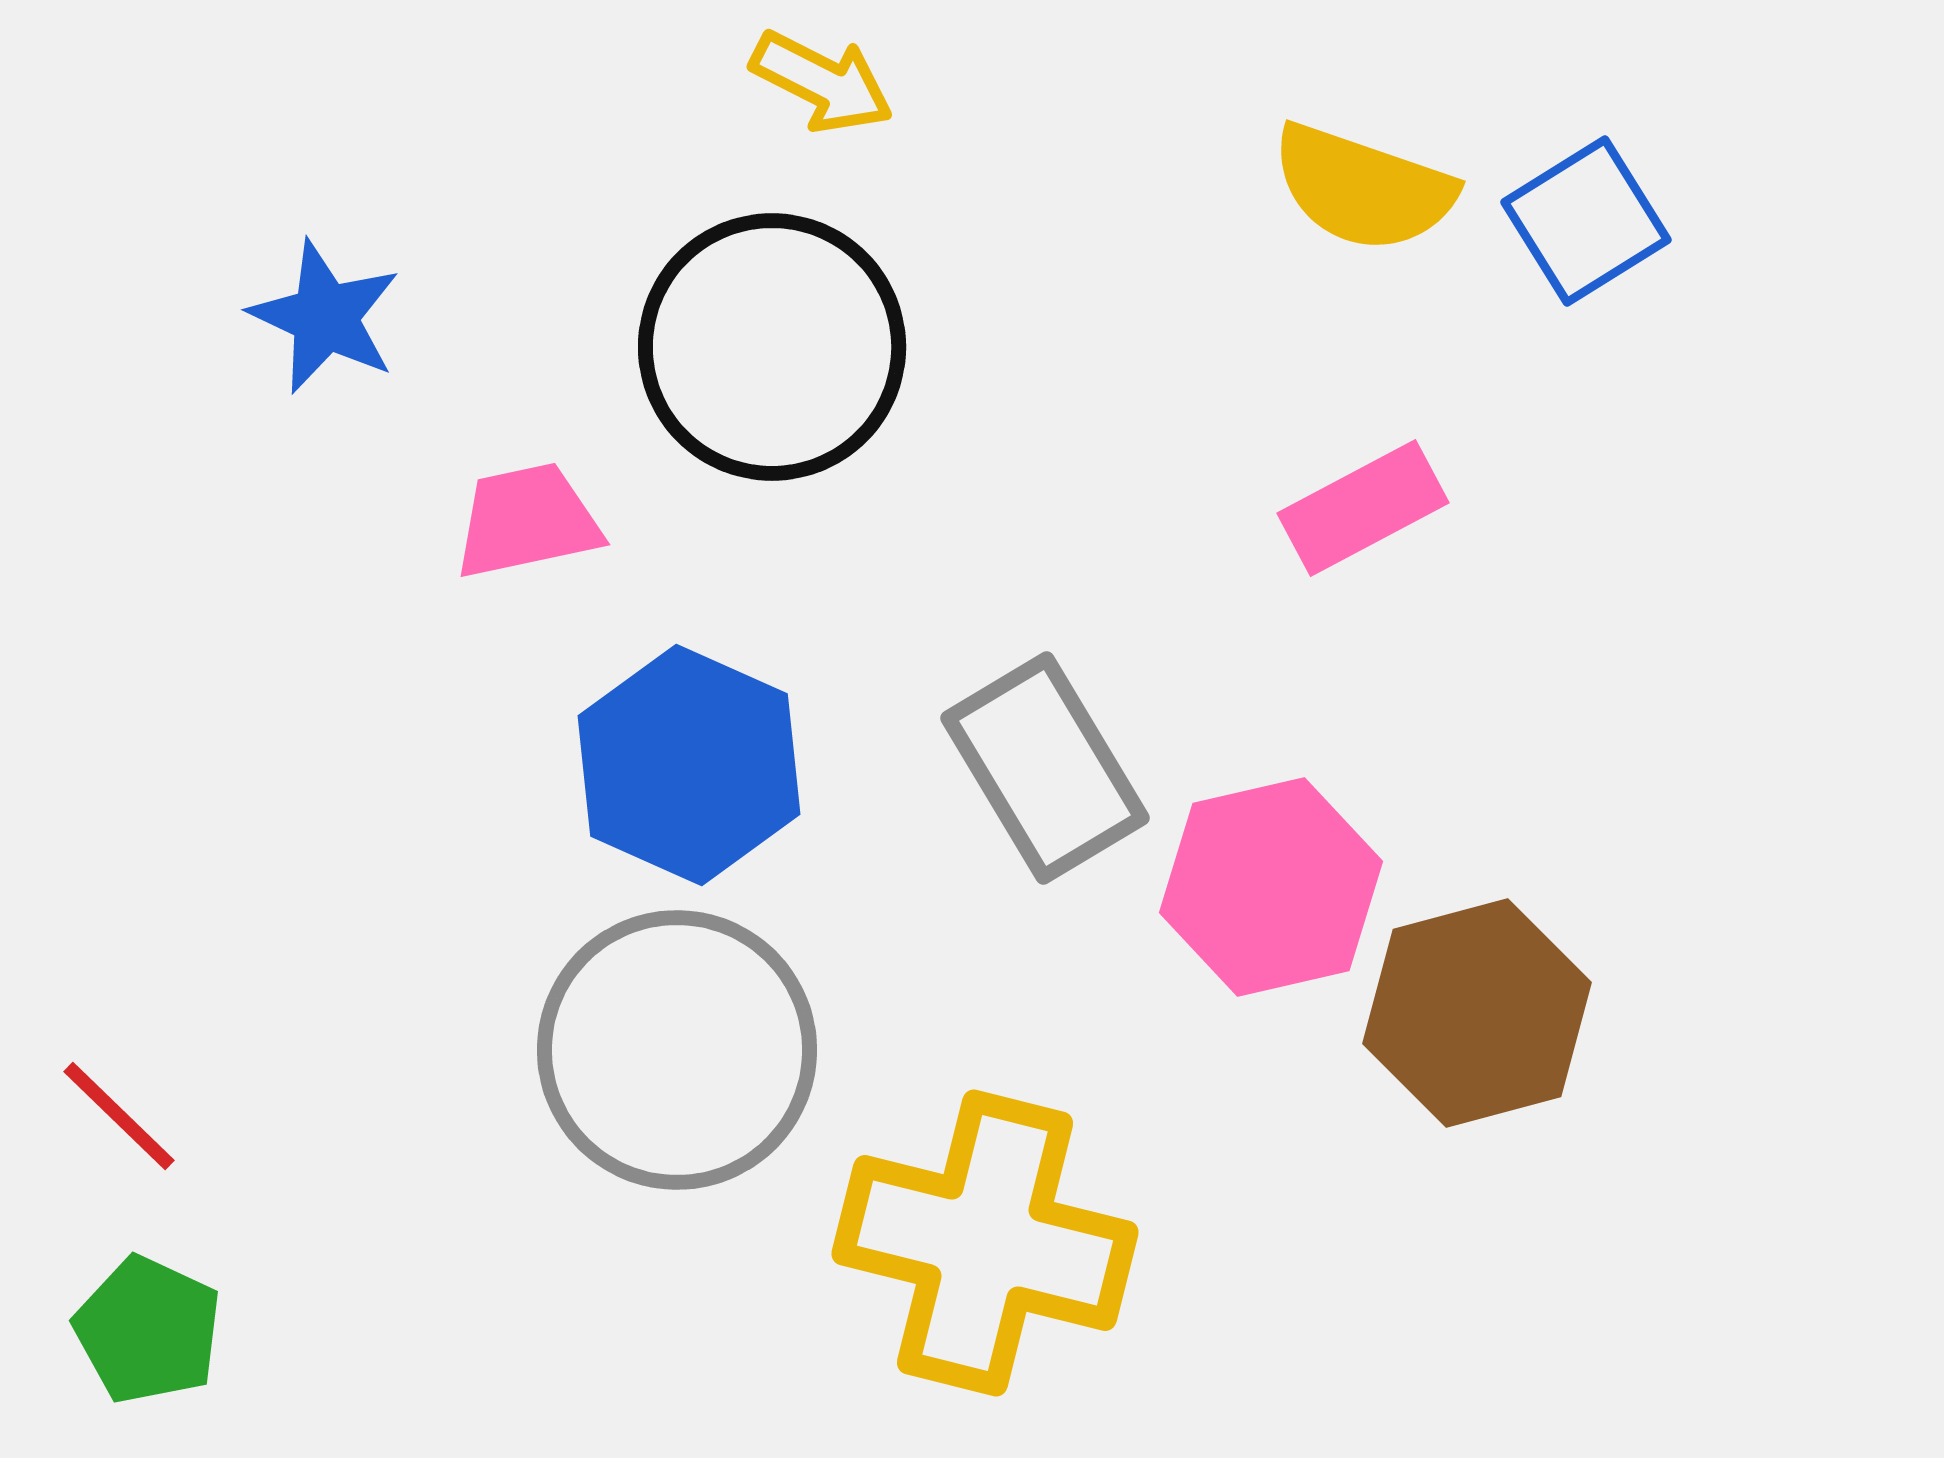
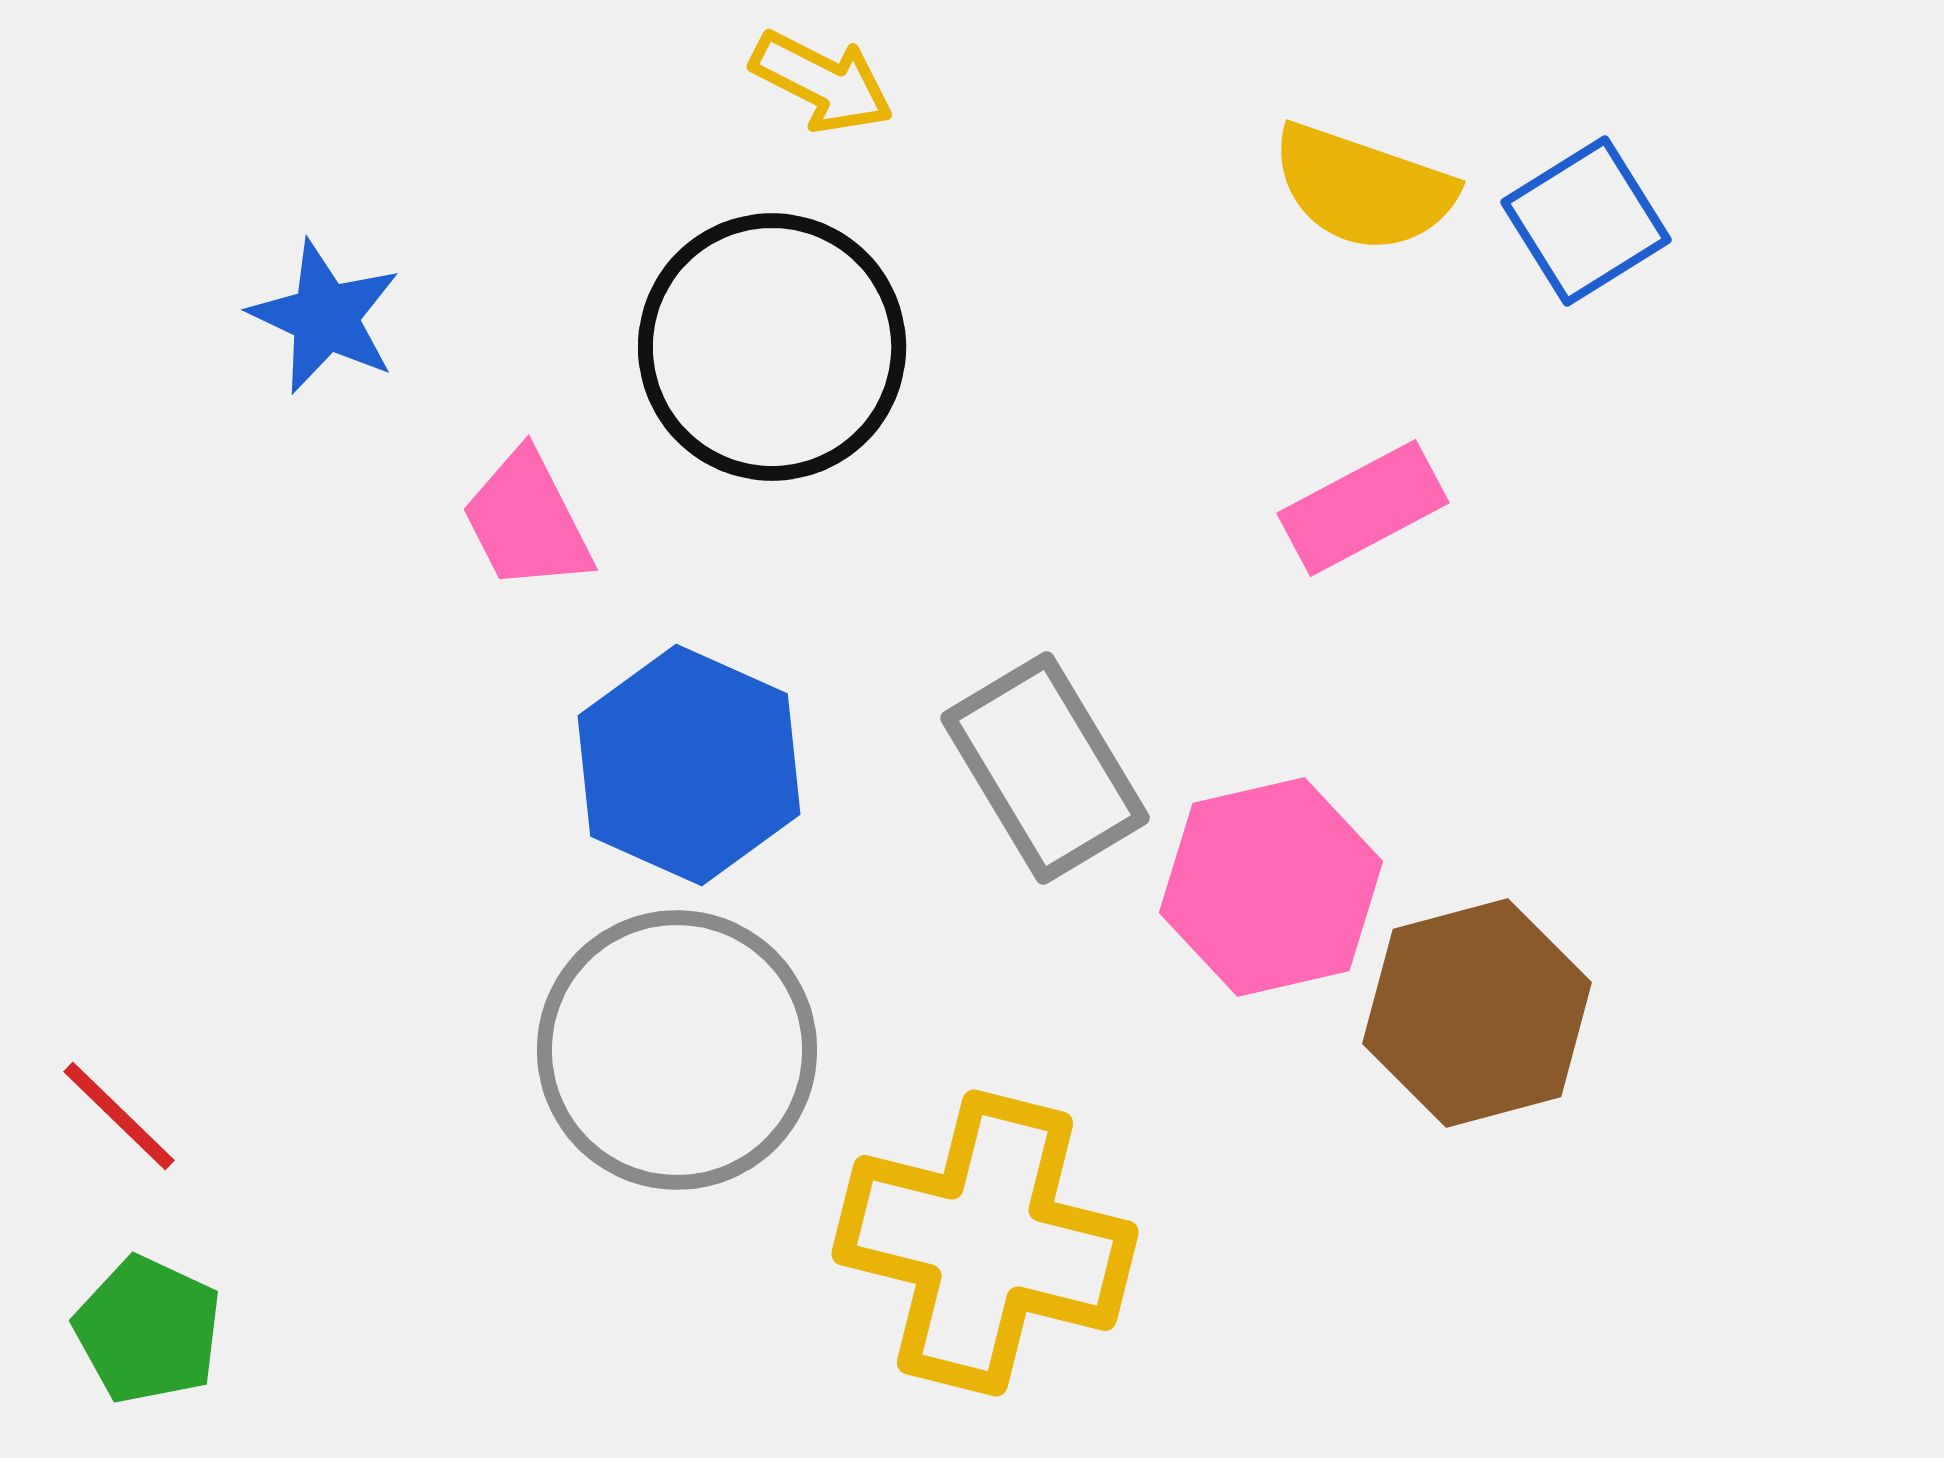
pink trapezoid: rotated 105 degrees counterclockwise
